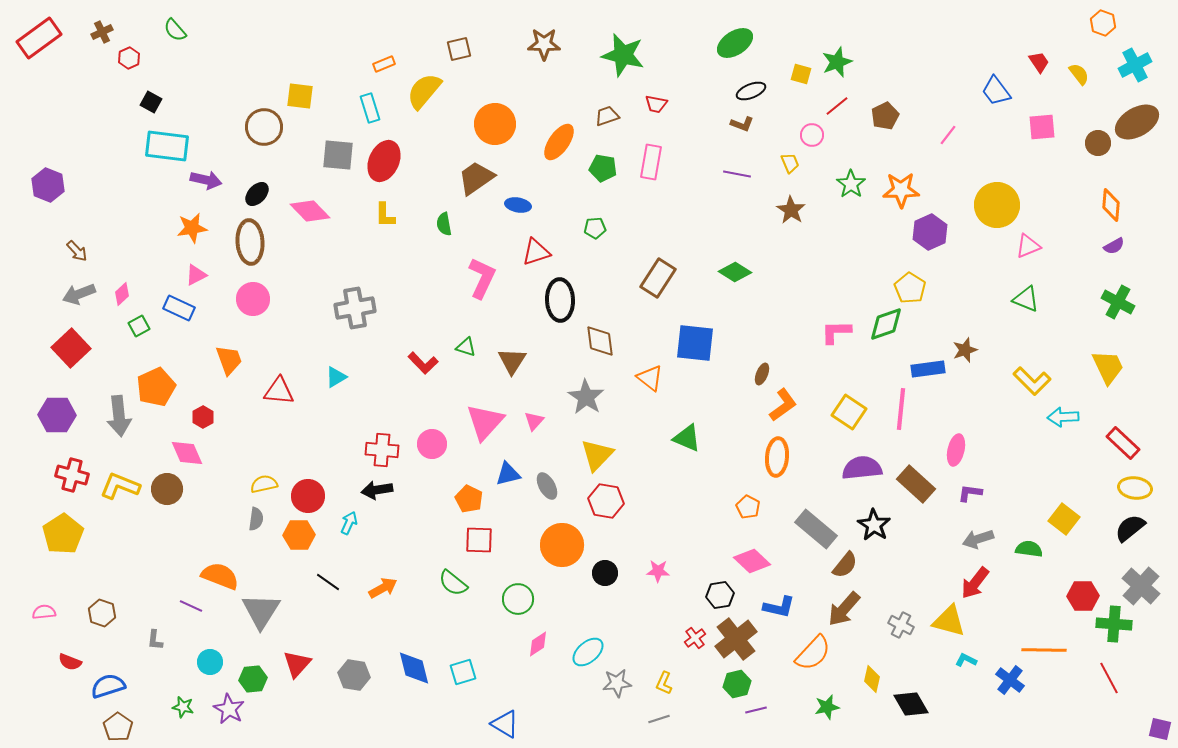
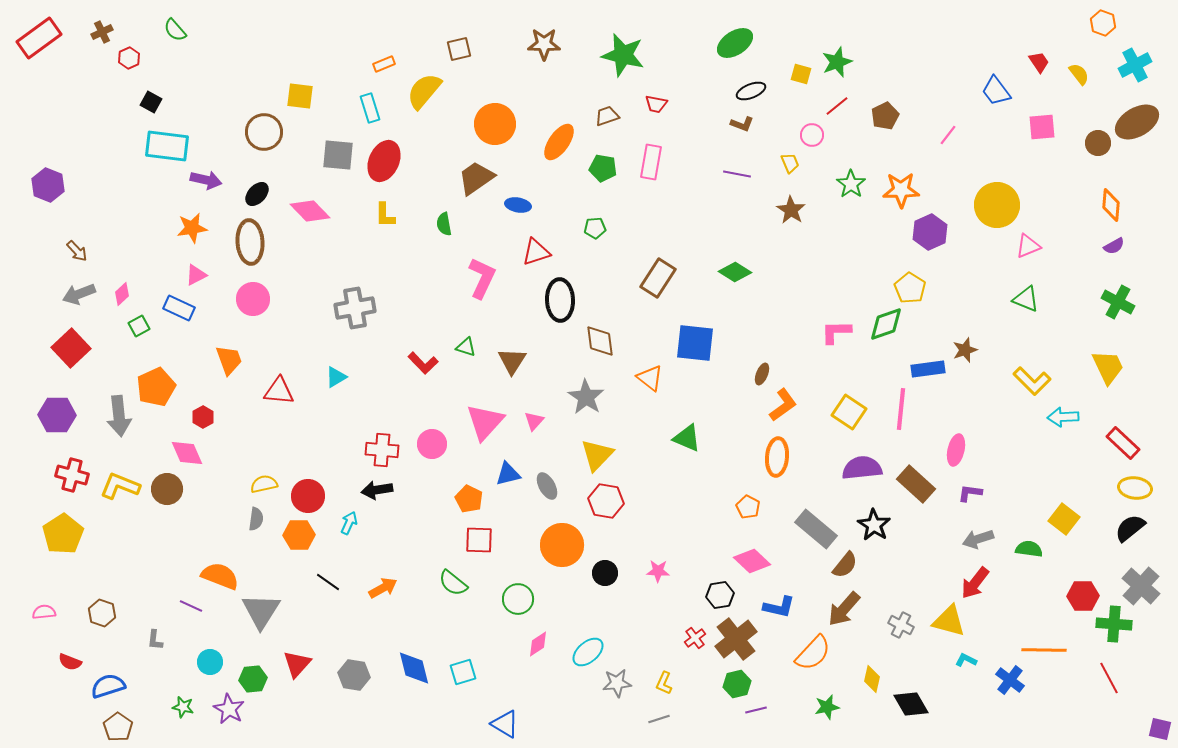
brown circle at (264, 127): moved 5 px down
